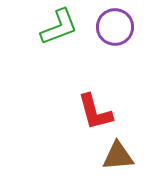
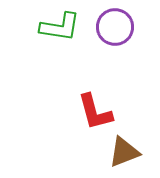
green L-shape: moved 1 px right; rotated 30 degrees clockwise
brown triangle: moved 6 px right, 4 px up; rotated 16 degrees counterclockwise
